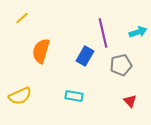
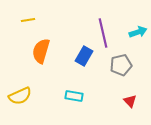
yellow line: moved 6 px right, 2 px down; rotated 32 degrees clockwise
blue rectangle: moved 1 px left
